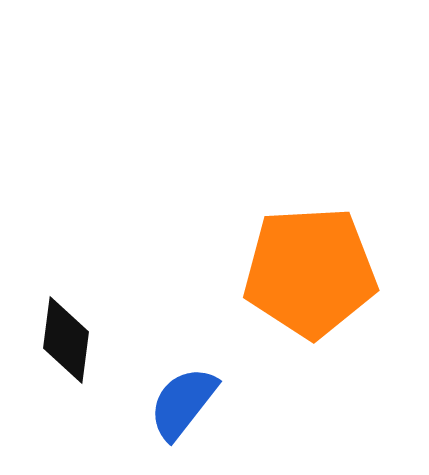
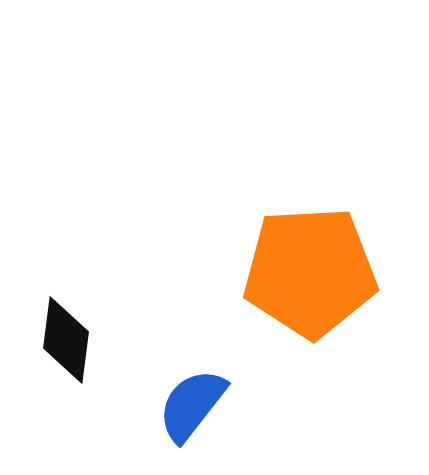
blue semicircle: moved 9 px right, 2 px down
